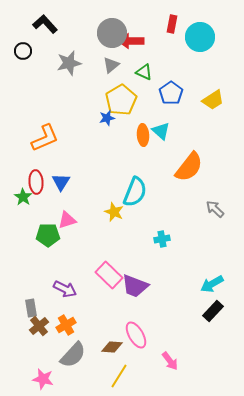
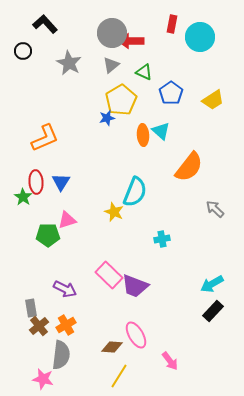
gray star: rotated 30 degrees counterclockwise
gray semicircle: moved 12 px left; rotated 36 degrees counterclockwise
